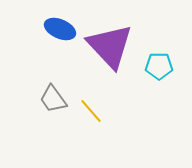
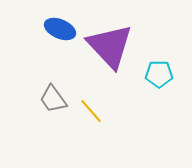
cyan pentagon: moved 8 px down
